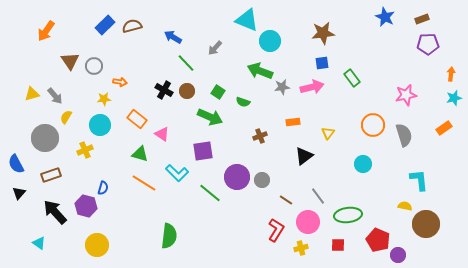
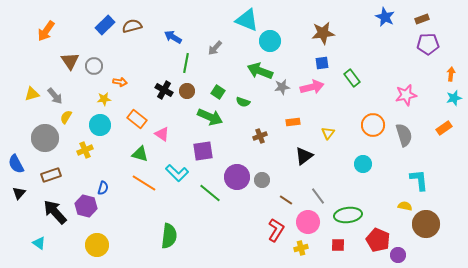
green line at (186, 63): rotated 54 degrees clockwise
